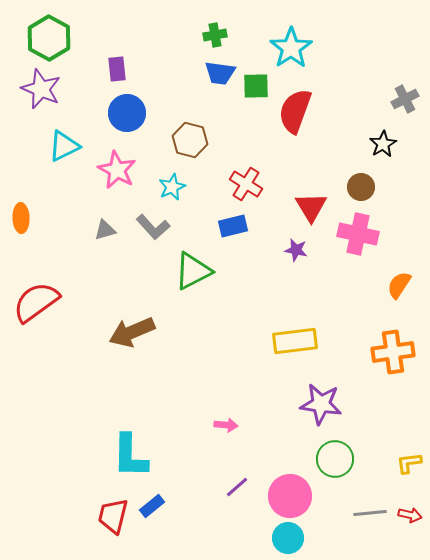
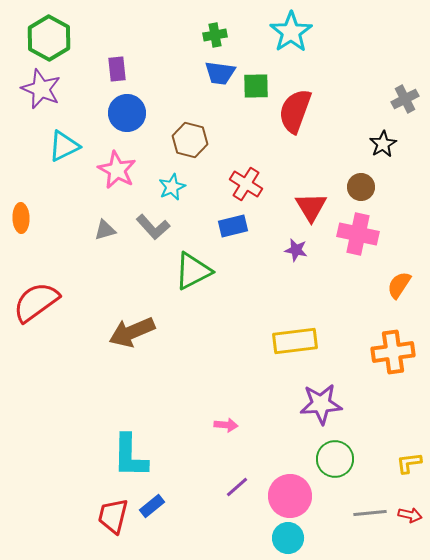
cyan star at (291, 48): moved 16 px up
purple star at (321, 404): rotated 12 degrees counterclockwise
